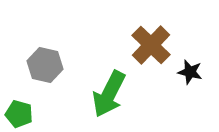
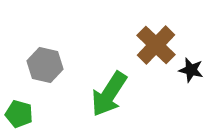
brown cross: moved 5 px right
black star: moved 1 px right, 2 px up
green arrow: rotated 6 degrees clockwise
